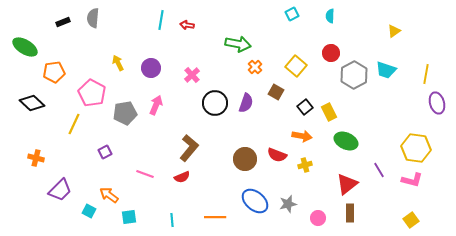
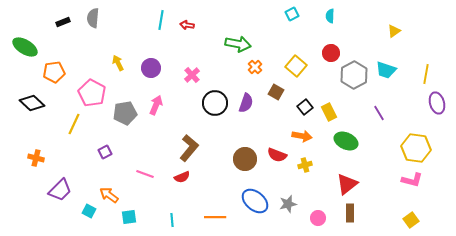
purple line at (379, 170): moved 57 px up
